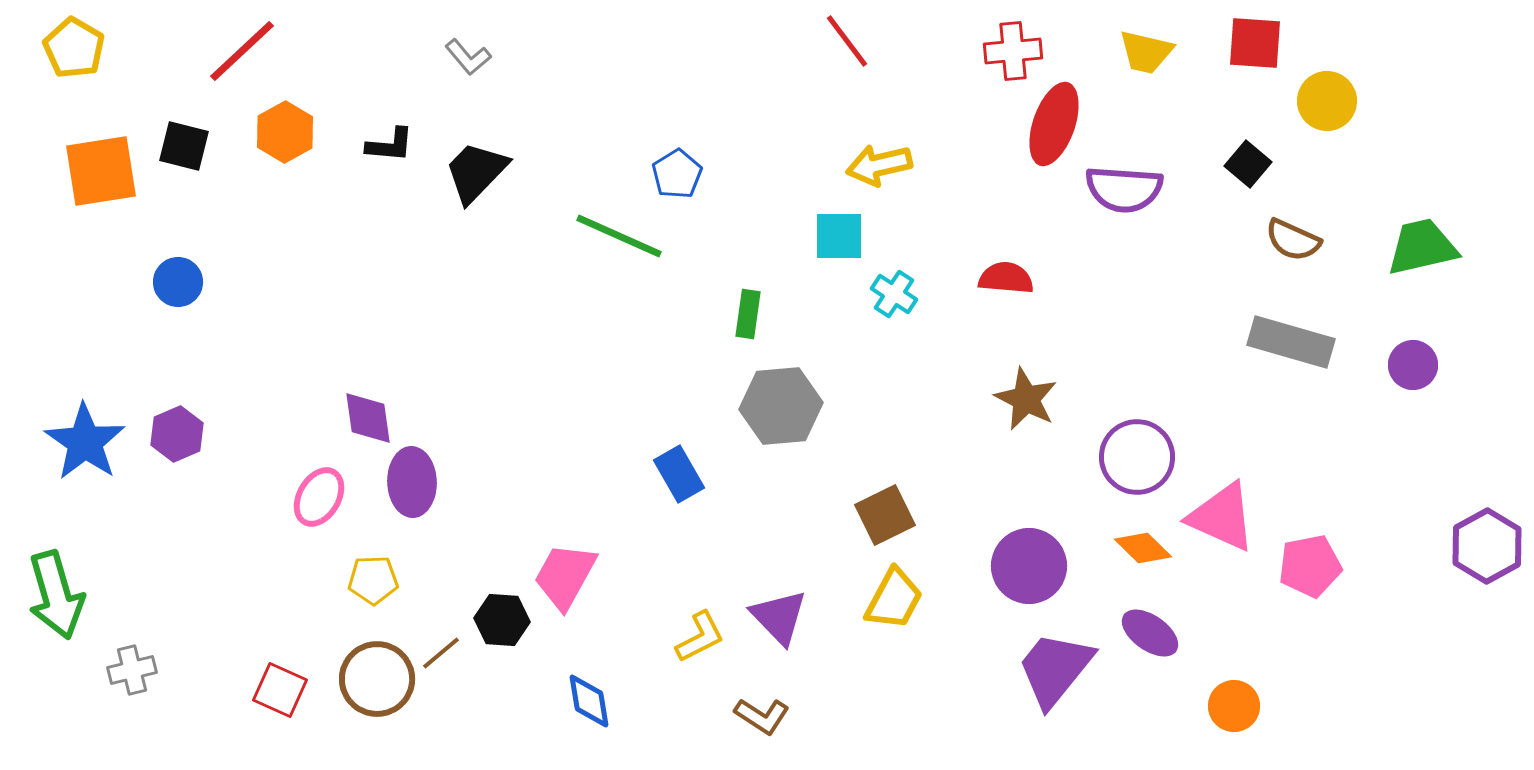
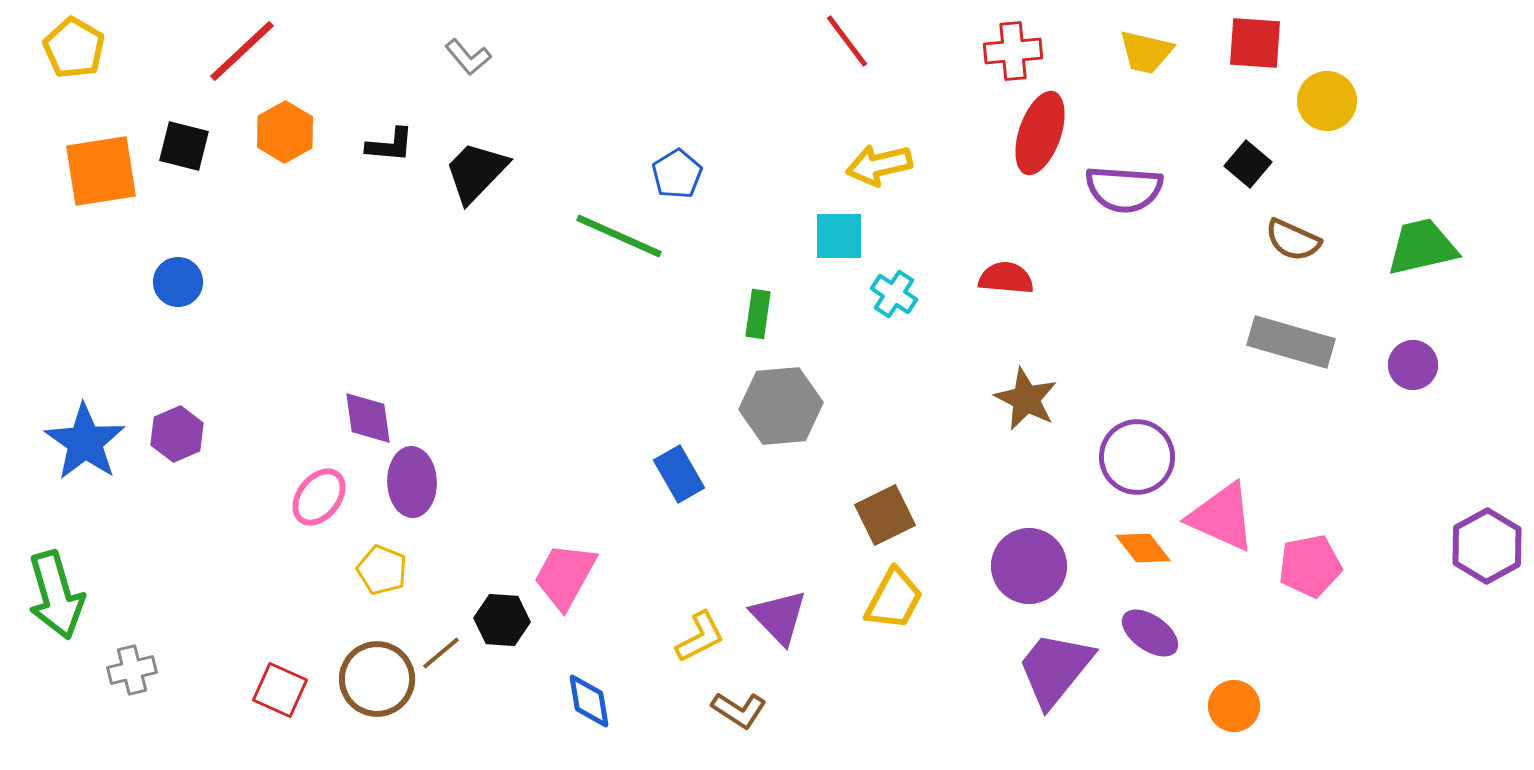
red ellipse at (1054, 124): moved 14 px left, 9 px down
green rectangle at (748, 314): moved 10 px right
pink ellipse at (319, 497): rotated 8 degrees clockwise
orange diamond at (1143, 548): rotated 8 degrees clockwise
yellow pentagon at (373, 580): moved 9 px right, 10 px up; rotated 24 degrees clockwise
brown L-shape at (762, 716): moved 23 px left, 6 px up
